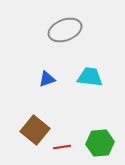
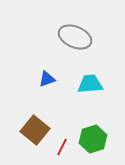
gray ellipse: moved 10 px right, 7 px down; rotated 44 degrees clockwise
cyan trapezoid: moved 7 px down; rotated 12 degrees counterclockwise
green hexagon: moved 7 px left, 4 px up; rotated 12 degrees counterclockwise
red line: rotated 54 degrees counterclockwise
